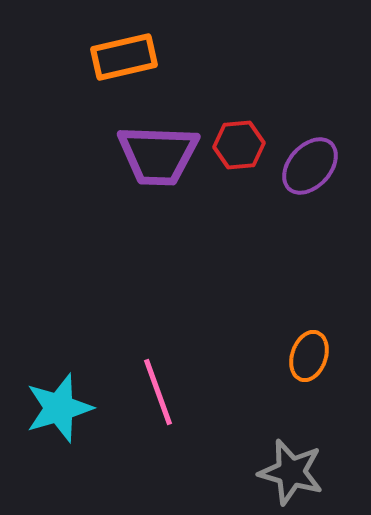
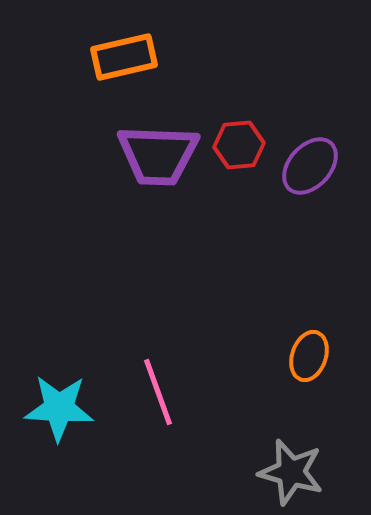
cyan star: rotated 20 degrees clockwise
